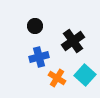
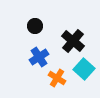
black cross: rotated 15 degrees counterclockwise
blue cross: rotated 18 degrees counterclockwise
cyan square: moved 1 px left, 6 px up
